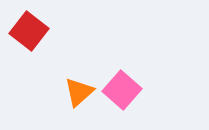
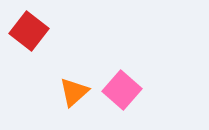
orange triangle: moved 5 px left
